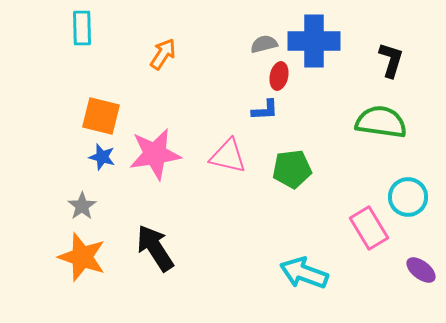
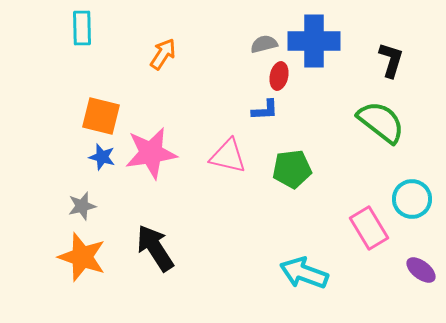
green semicircle: rotated 30 degrees clockwise
pink star: moved 4 px left, 1 px up
cyan circle: moved 4 px right, 2 px down
gray star: rotated 20 degrees clockwise
